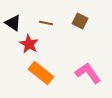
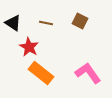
red star: moved 3 px down
